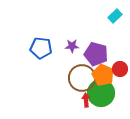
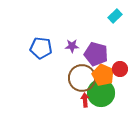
red arrow: moved 1 px left
